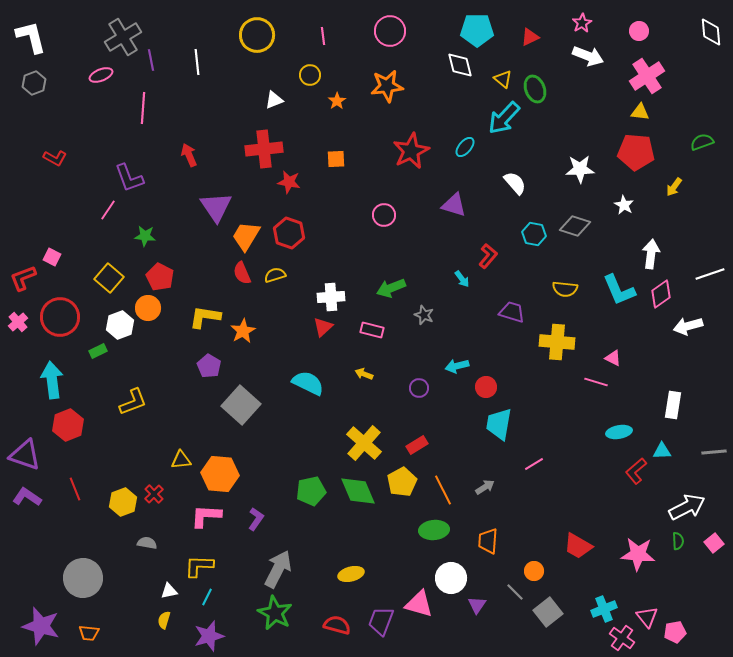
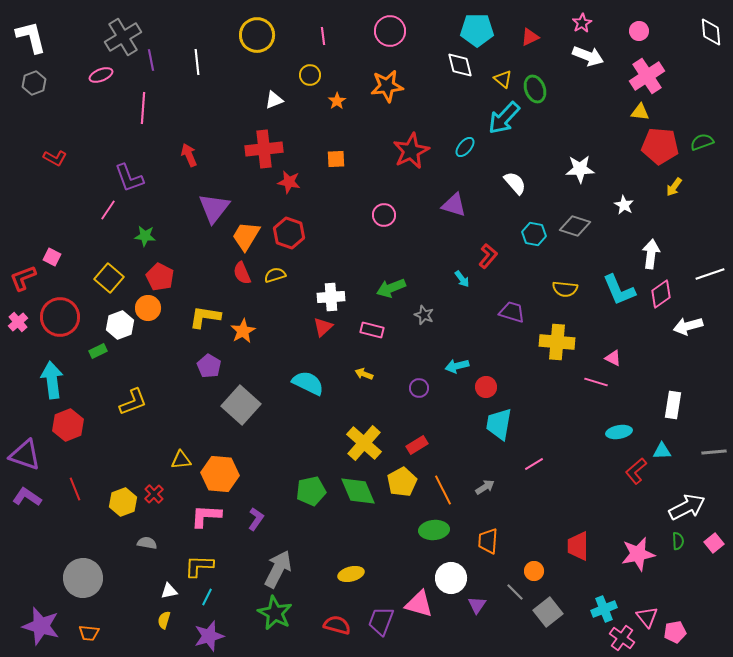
red pentagon at (636, 152): moved 24 px right, 6 px up
purple triangle at (216, 207): moved 2 px left, 1 px down; rotated 12 degrees clockwise
red trapezoid at (578, 546): rotated 60 degrees clockwise
pink star at (638, 554): rotated 16 degrees counterclockwise
